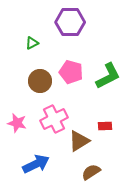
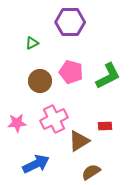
pink star: rotated 18 degrees counterclockwise
